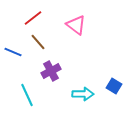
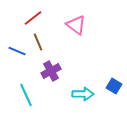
brown line: rotated 18 degrees clockwise
blue line: moved 4 px right, 1 px up
cyan line: moved 1 px left
